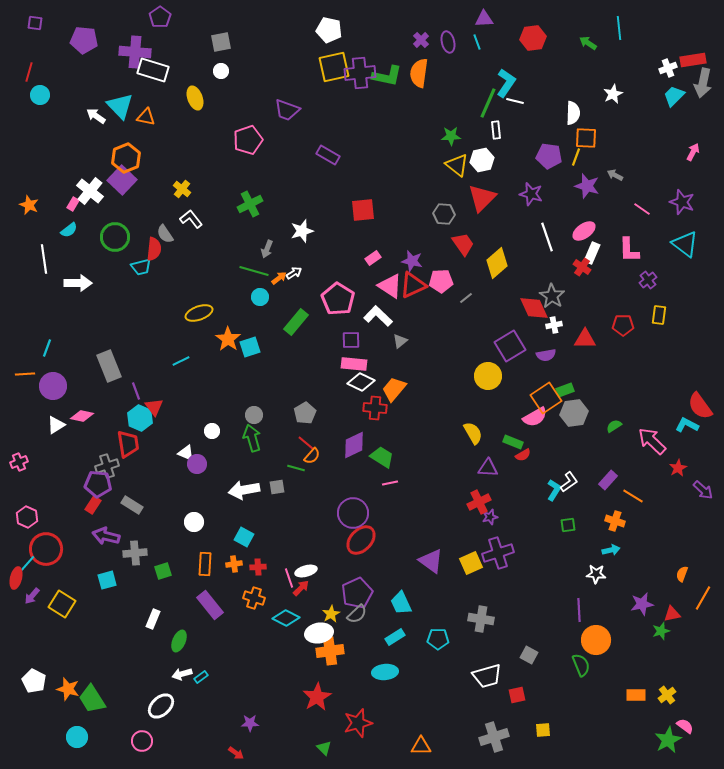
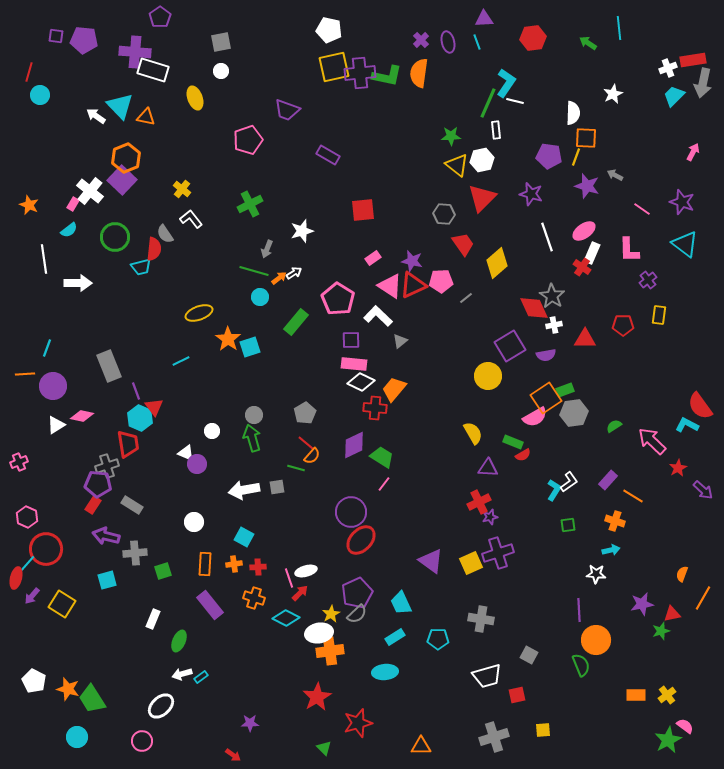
purple square at (35, 23): moved 21 px right, 13 px down
pink line at (390, 483): moved 6 px left, 1 px down; rotated 42 degrees counterclockwise
purple circle at (353, 513): moved 2 px left, 1 px up
red arrow at (301, 588): moved 1 px left, 5 px down
red arrow at (236, 753): moved 3 px left, 2 px down
